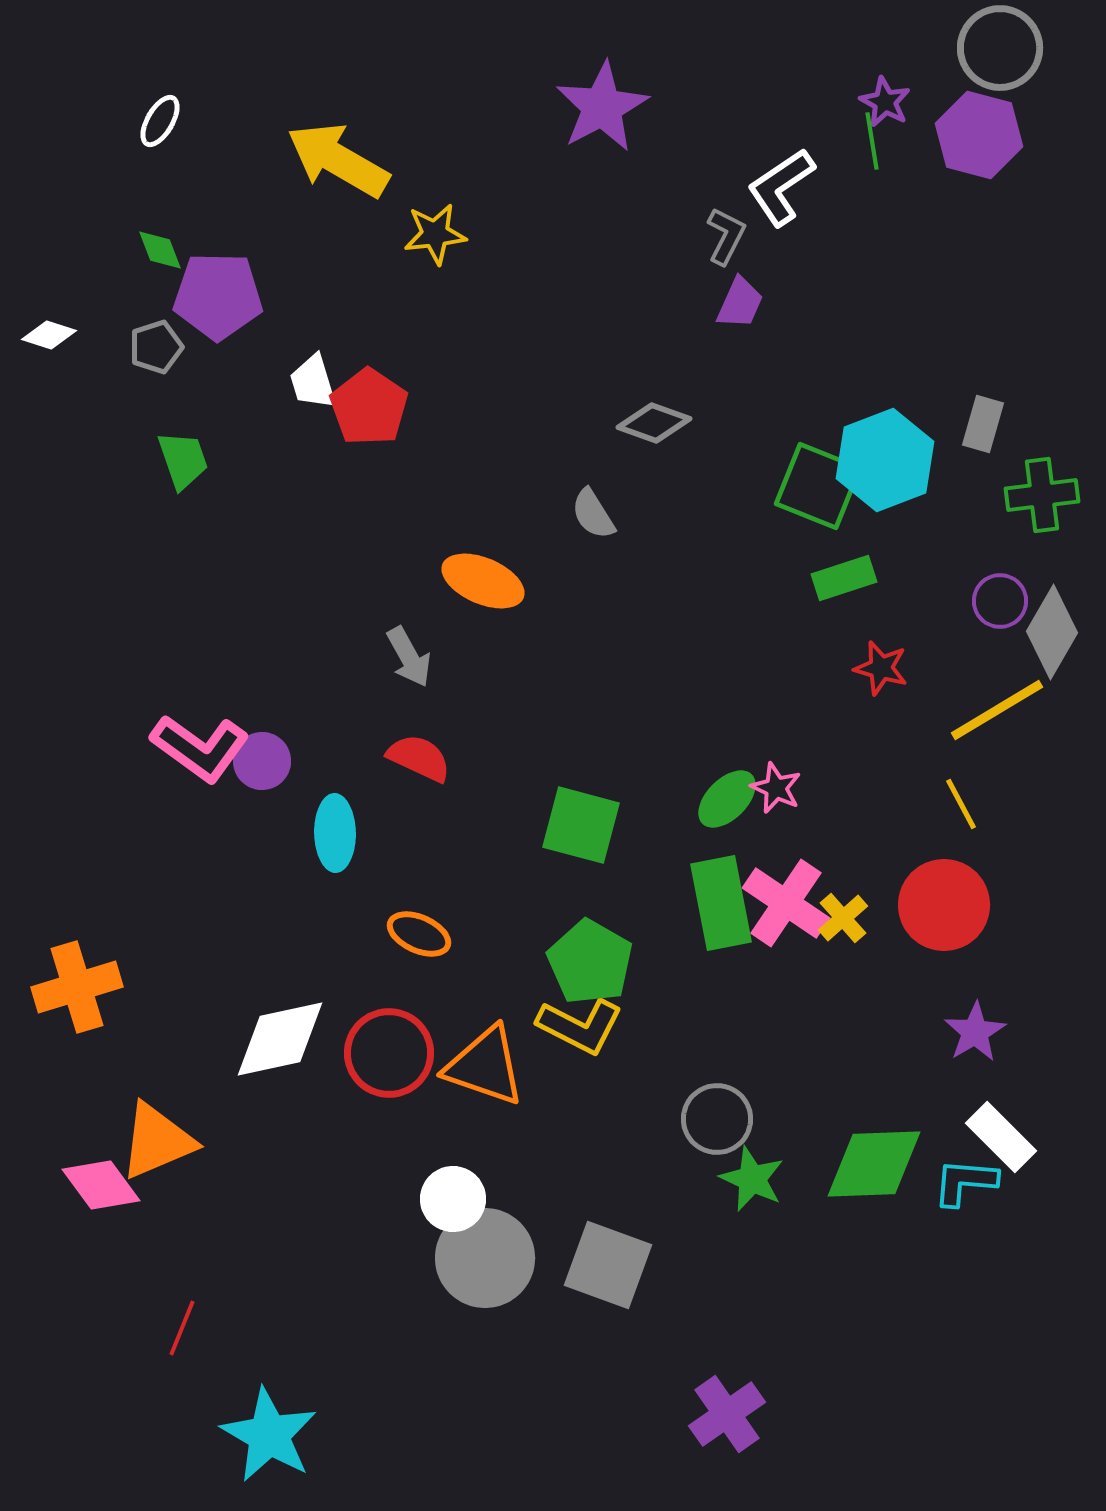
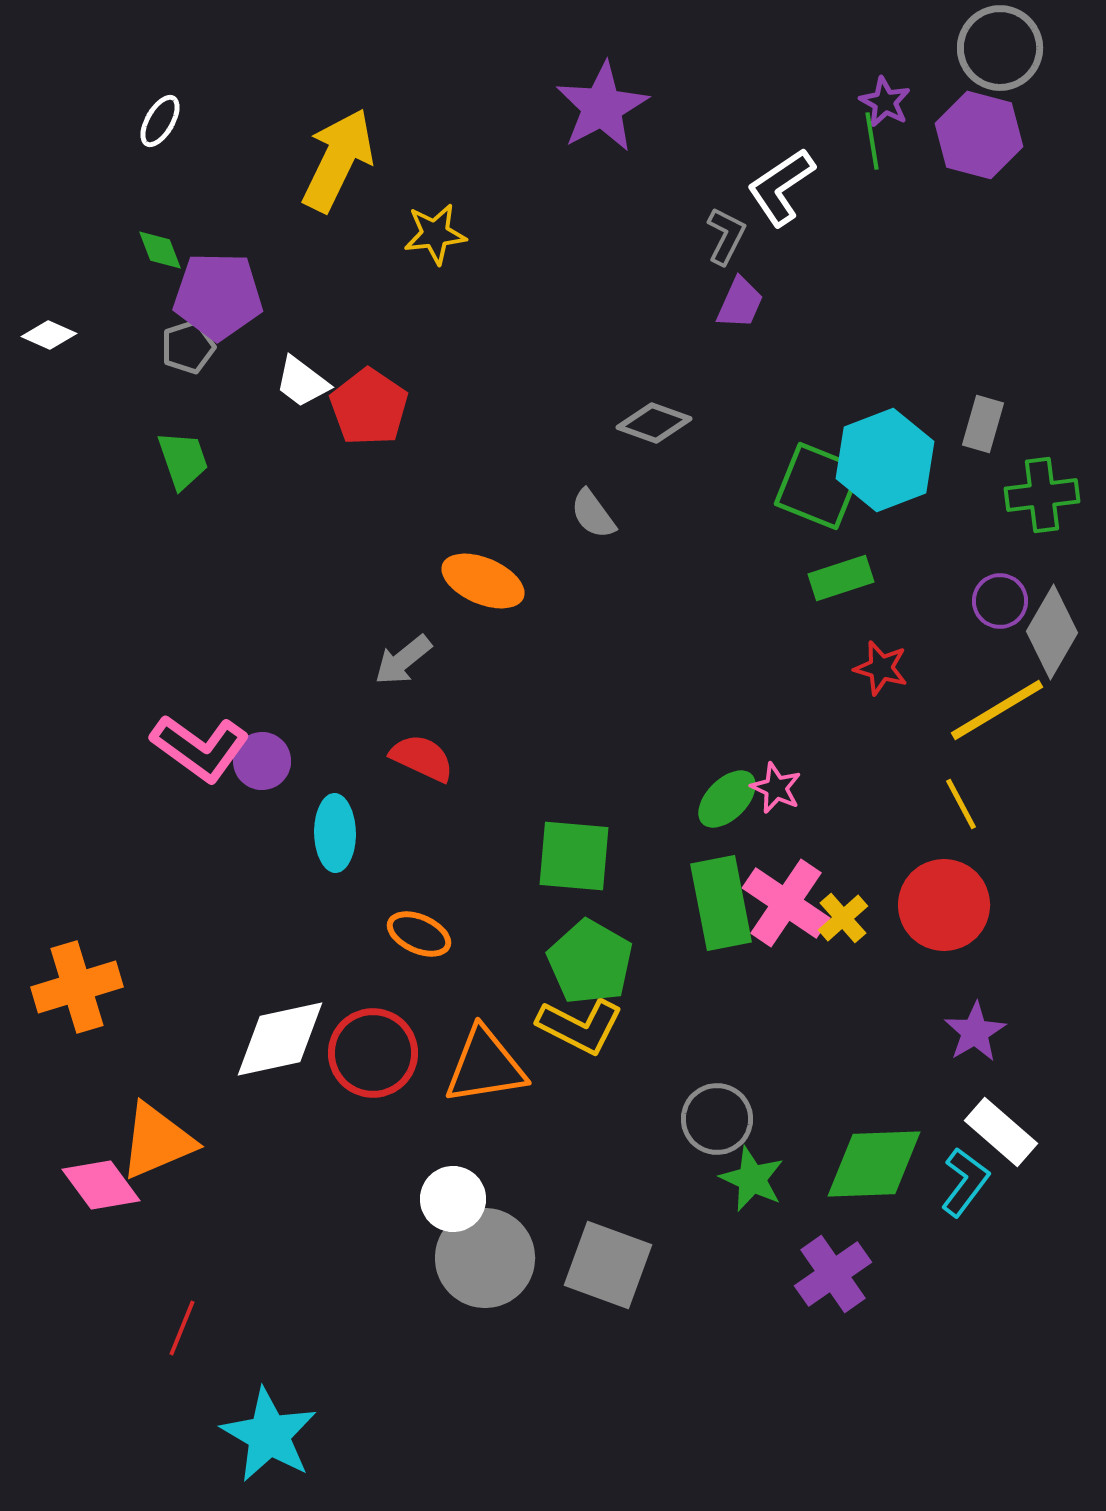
yellow arrow at (338, 160): rotated 86 degrees clockwise
white diamond at (49, 335): rotated 6 degrees clockwise
gray pentagon at (156, 347): moved 32 px right
white trapezoid at (313, 382): moved 11 px left; rotated 36 degrees counterclockwise
gray semicircle at (593, 514): rotated 4 degrees counterclockwise
green rectangle at (844, 578): moved 3 px left
gray arrow at (409, 657): moved 6 px left, 3 px down; rotated 80 degrees clockwise
red semicircle at (419, 758): moved 3 px right
green square at (581, 825): moved 7 px left, 31 px down; rotated 10 degrees counterclockwise
red circle at (389, 1053): moved 16 px left
orange triangle at (485, 1066): rotated 28 degrees counterclockwise
white rectangle at (1001, 1137): moved 5 px up; rotated 4 degrees counterclockwise
cyan L-shape at (965, 1182): rotated 122 degrees clockwise
purple cross at (727, 1414): moved 106 px right, 140 px up
